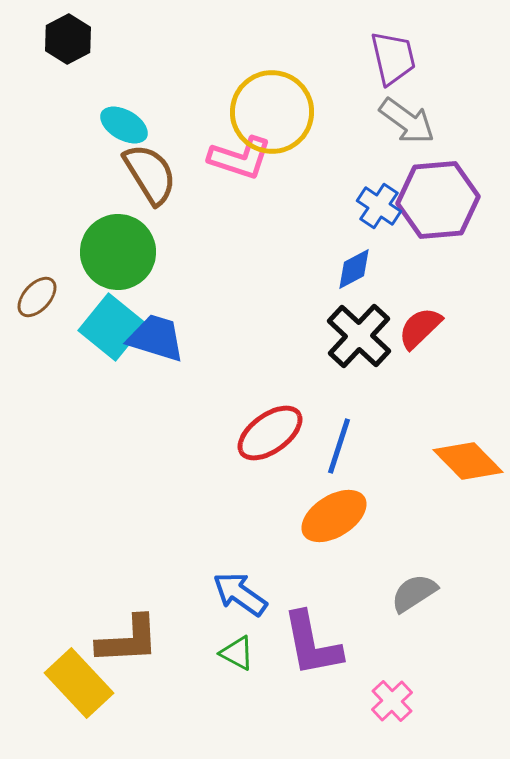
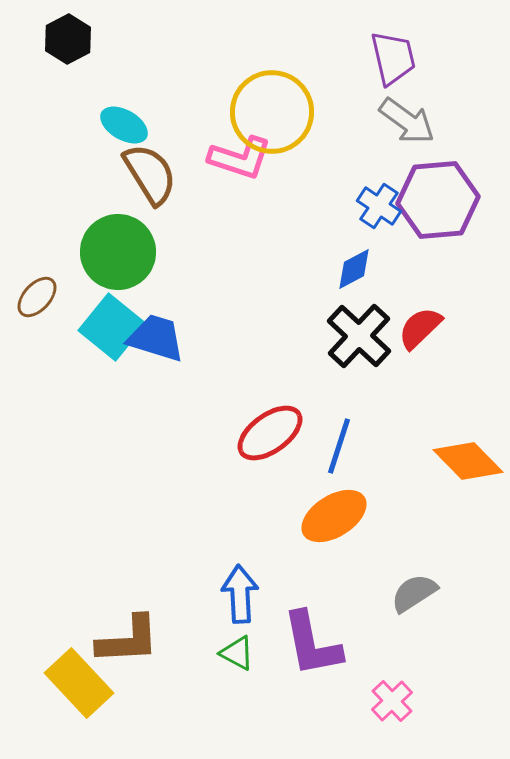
blue arrow: rotated 52 degrees clockwise
